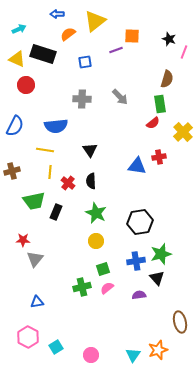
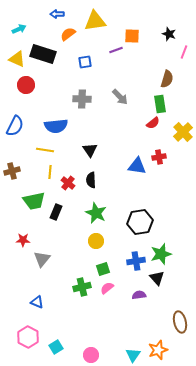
yellow triangle at (95, 21): rotated 30 degrees clockwise
black star at (169, 39): moved 5 px up
black semicircle at (91, 181): moved 1 px up
gray triangle at (35, 259): moved 7 px right
blue triangle at (37, 302): rotated 32 degrees clockwise
